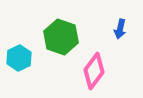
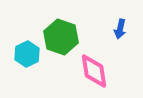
cyan hexagon: moved 8 px right, 4 px up
pink diamond: rotated 45 degrees counterclockwise
